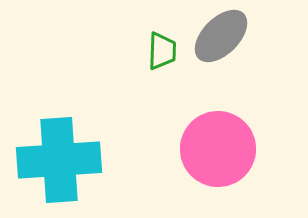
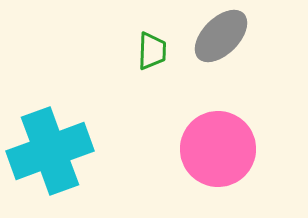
green trapezoid: moved 10 px left
cyan cross: moved 9 px left, 9 px up; rotated 16 degrees counterclockwise
